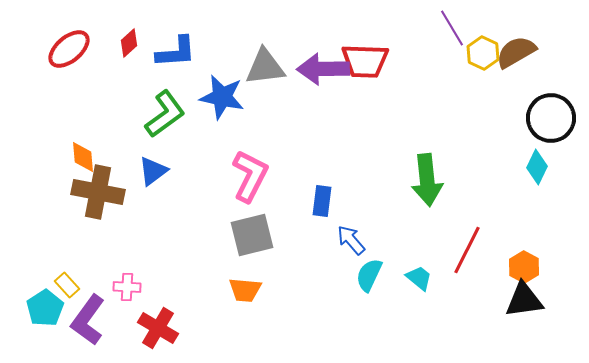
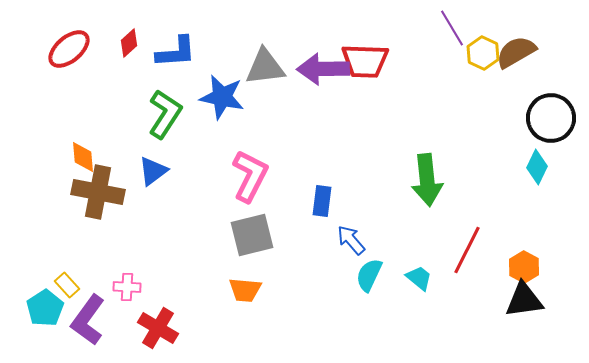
green L-shape: rotated 21 degrees counterclockwise
